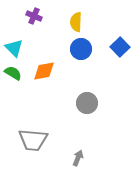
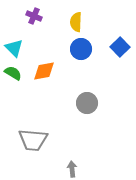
gray arrow: moved 6 px left, 11 px down; rotated 28 degrees counterclockwise
